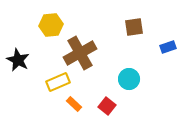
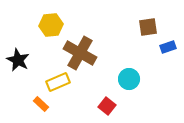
brown square: moved 14 px right
brown cross: rotated 32 degrees counterclockwise
orange rectangle: moved 33 px left
